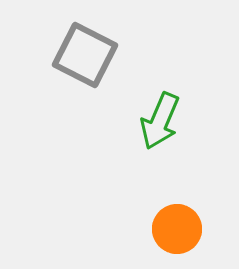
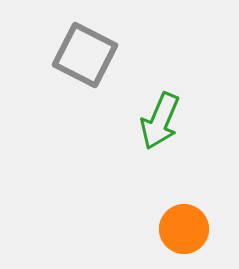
orange circle: moved 7 px right
